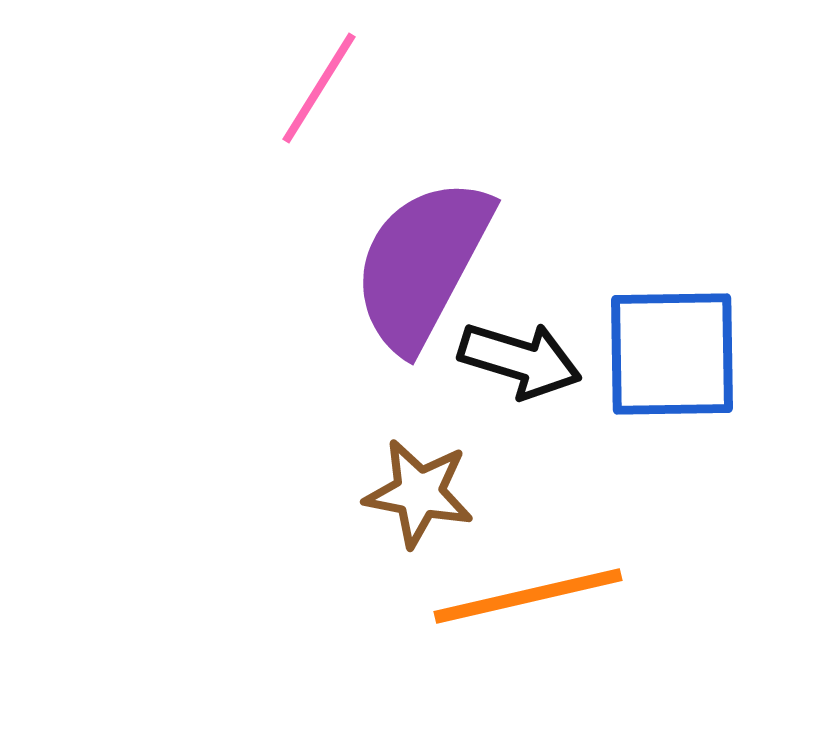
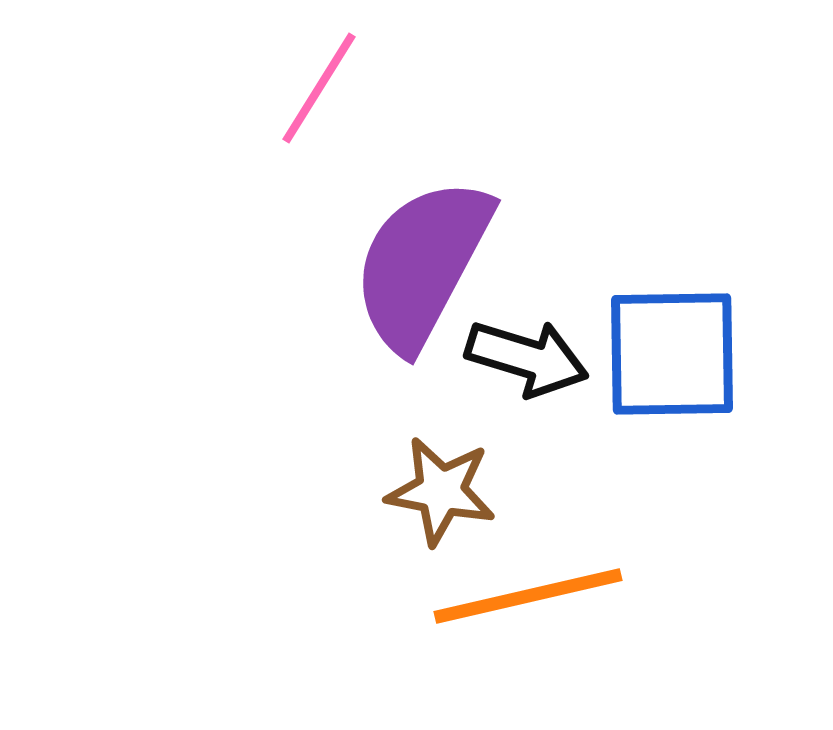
black arrow: moved 7 px right, 2 px up
brown star: moved 22 px right, 2 px up
